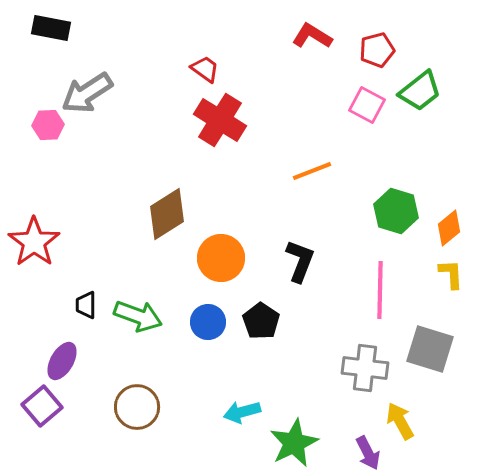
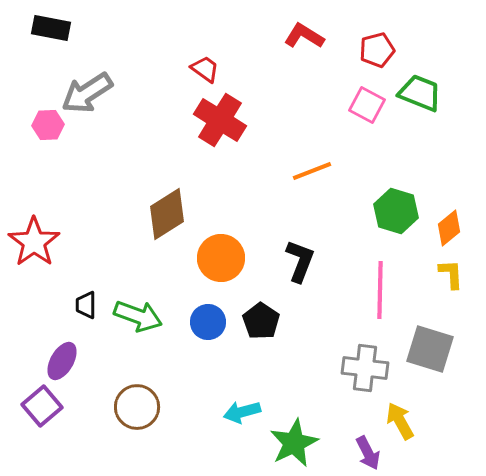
red L-shape: moved 8 px left
green trapezoid: moved 2 px down; rotated 120 degrees counterclockwise
